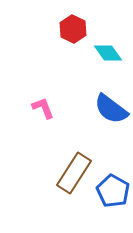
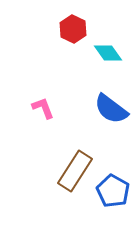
brown rectangle: moved 1 px right, 2 px up
